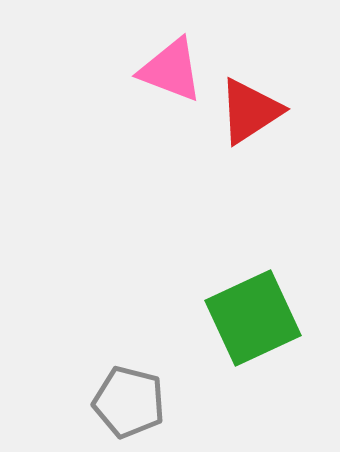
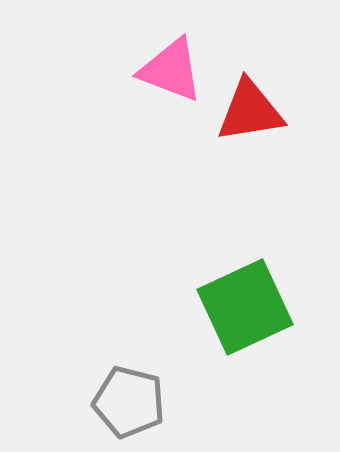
red triangle: rotated 24 degrees clockwise
green square: moved 8 px left, 11 px up
